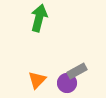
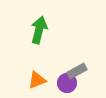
green arrow: moved 12 px down
orange triangle: rotated 24 degrees clockwise
